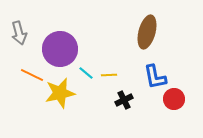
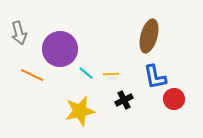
brown ellipse: moved 2 px right, 4 px down
yellow line: moved 2 px right, 1 px up
yellow star: moved 20 px right, 18 px down
